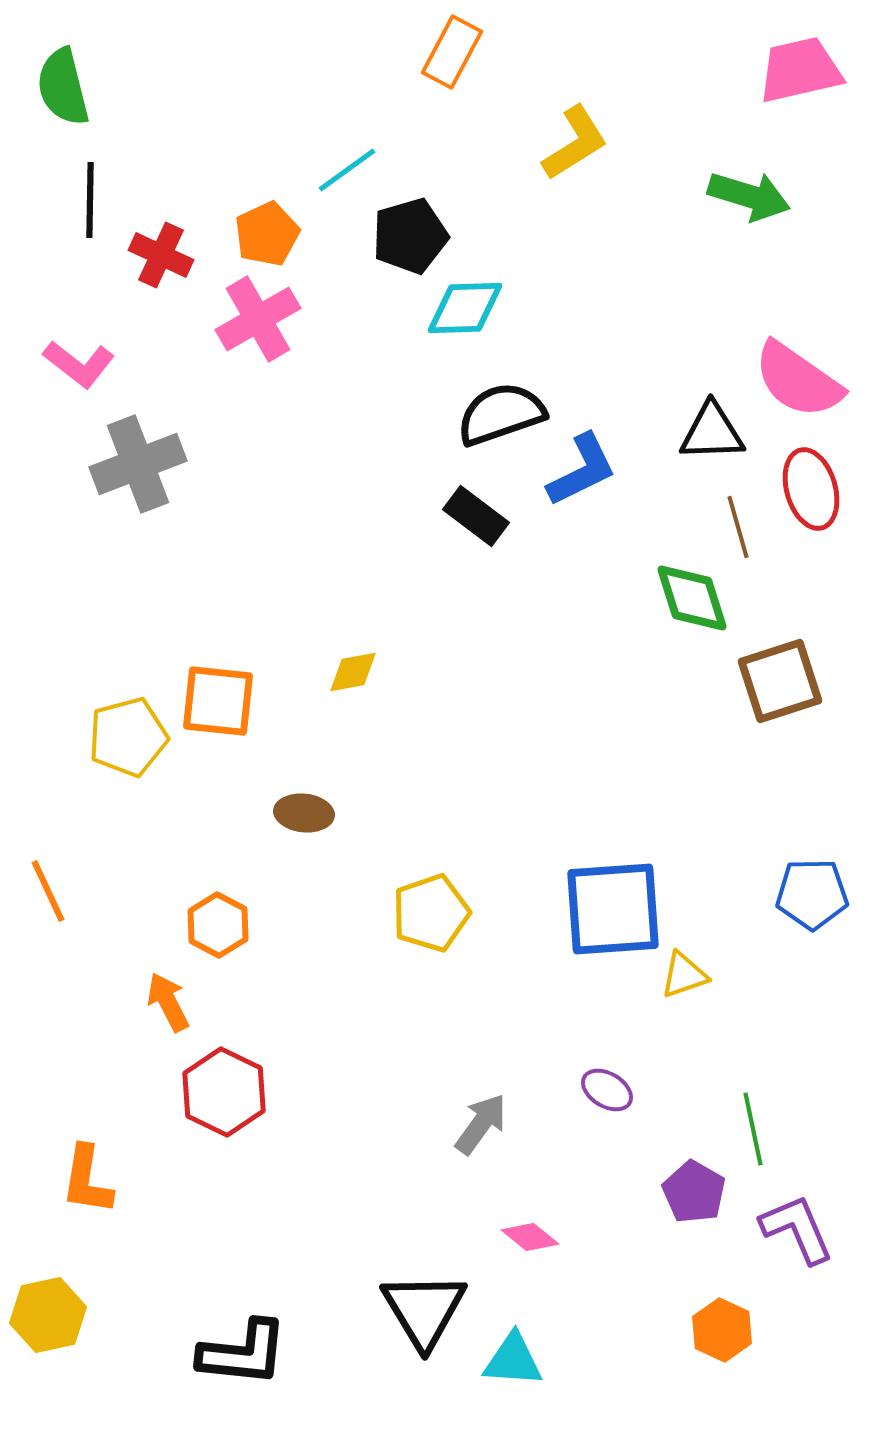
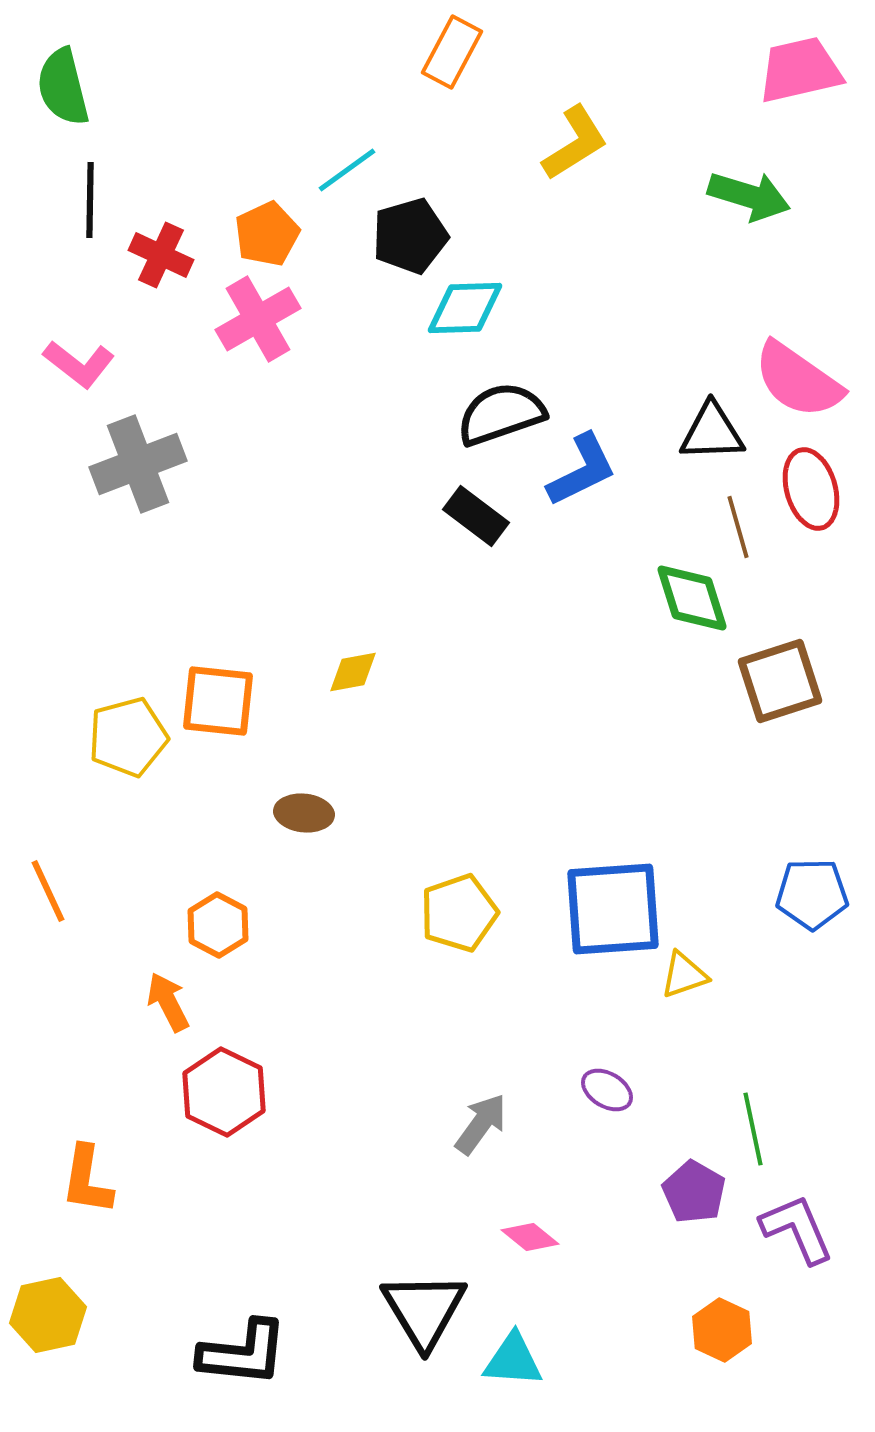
yellow pentagon at (431, 913): moved 28 px right
